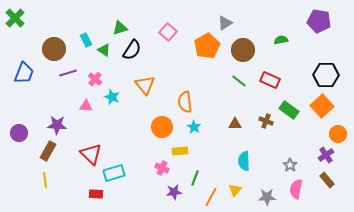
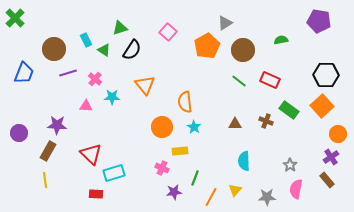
cyan star at (112, 97): rotated 21 degrees counterclockwise
purple cross at (326, 155): moved 5 px right, 2 px down
